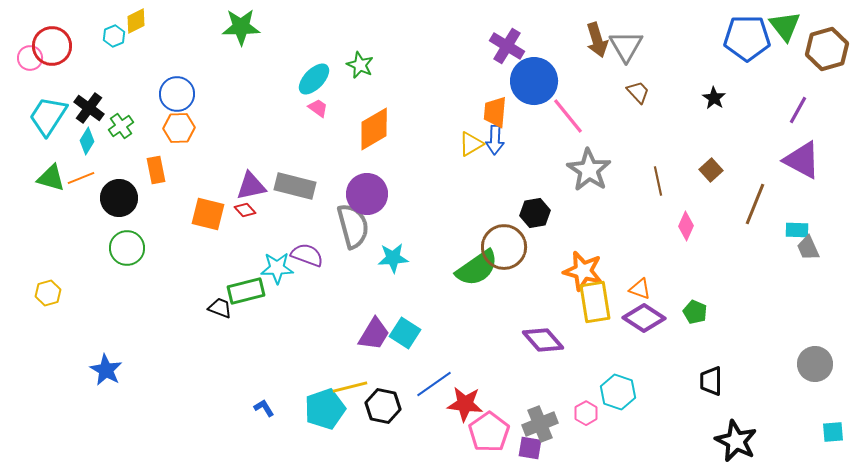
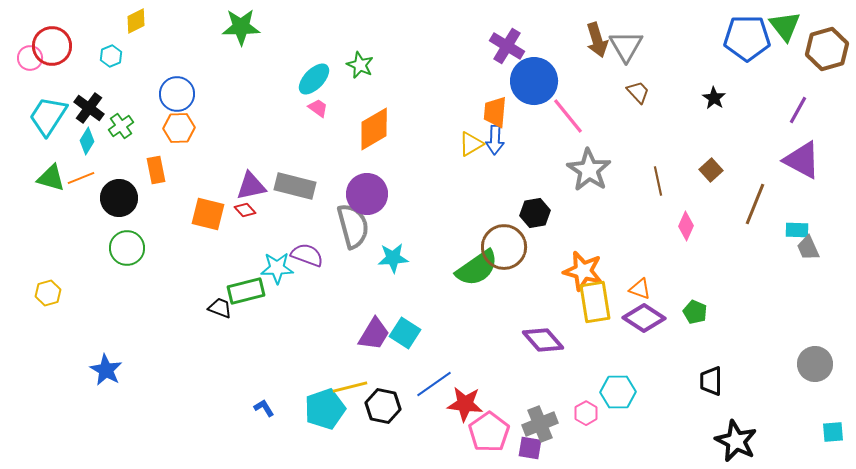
cyan hexagon at (114, 36): moved 3 px left, 20 px down
cyan hexagon at (618, 392): rotated 20 degrees counterclockwise
